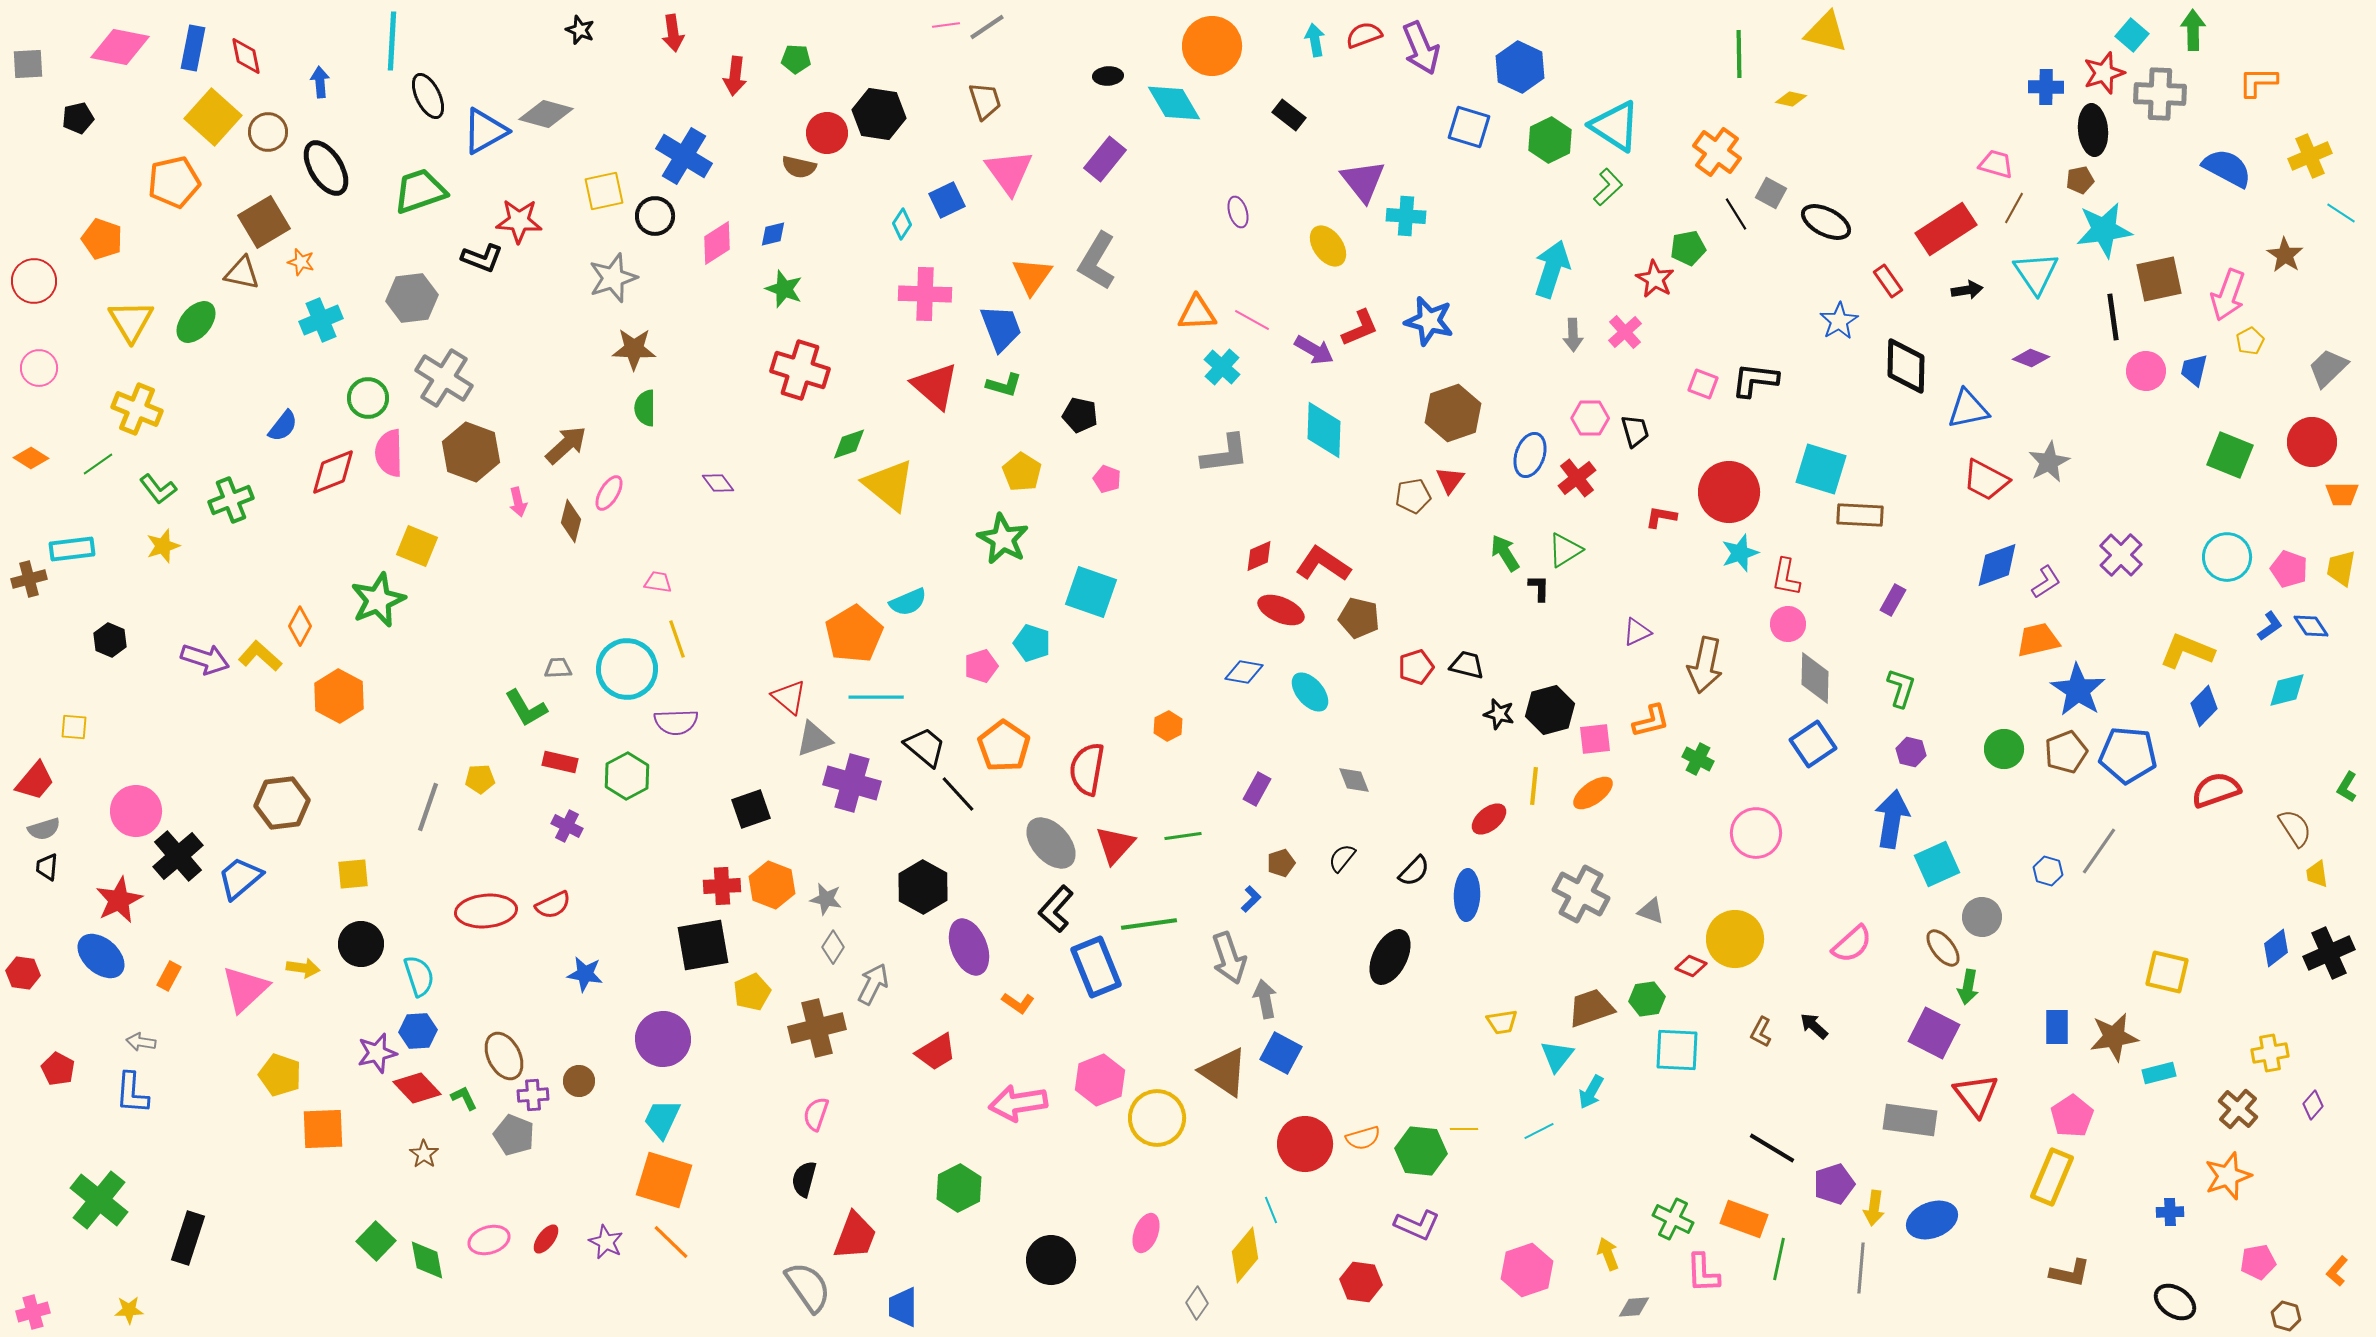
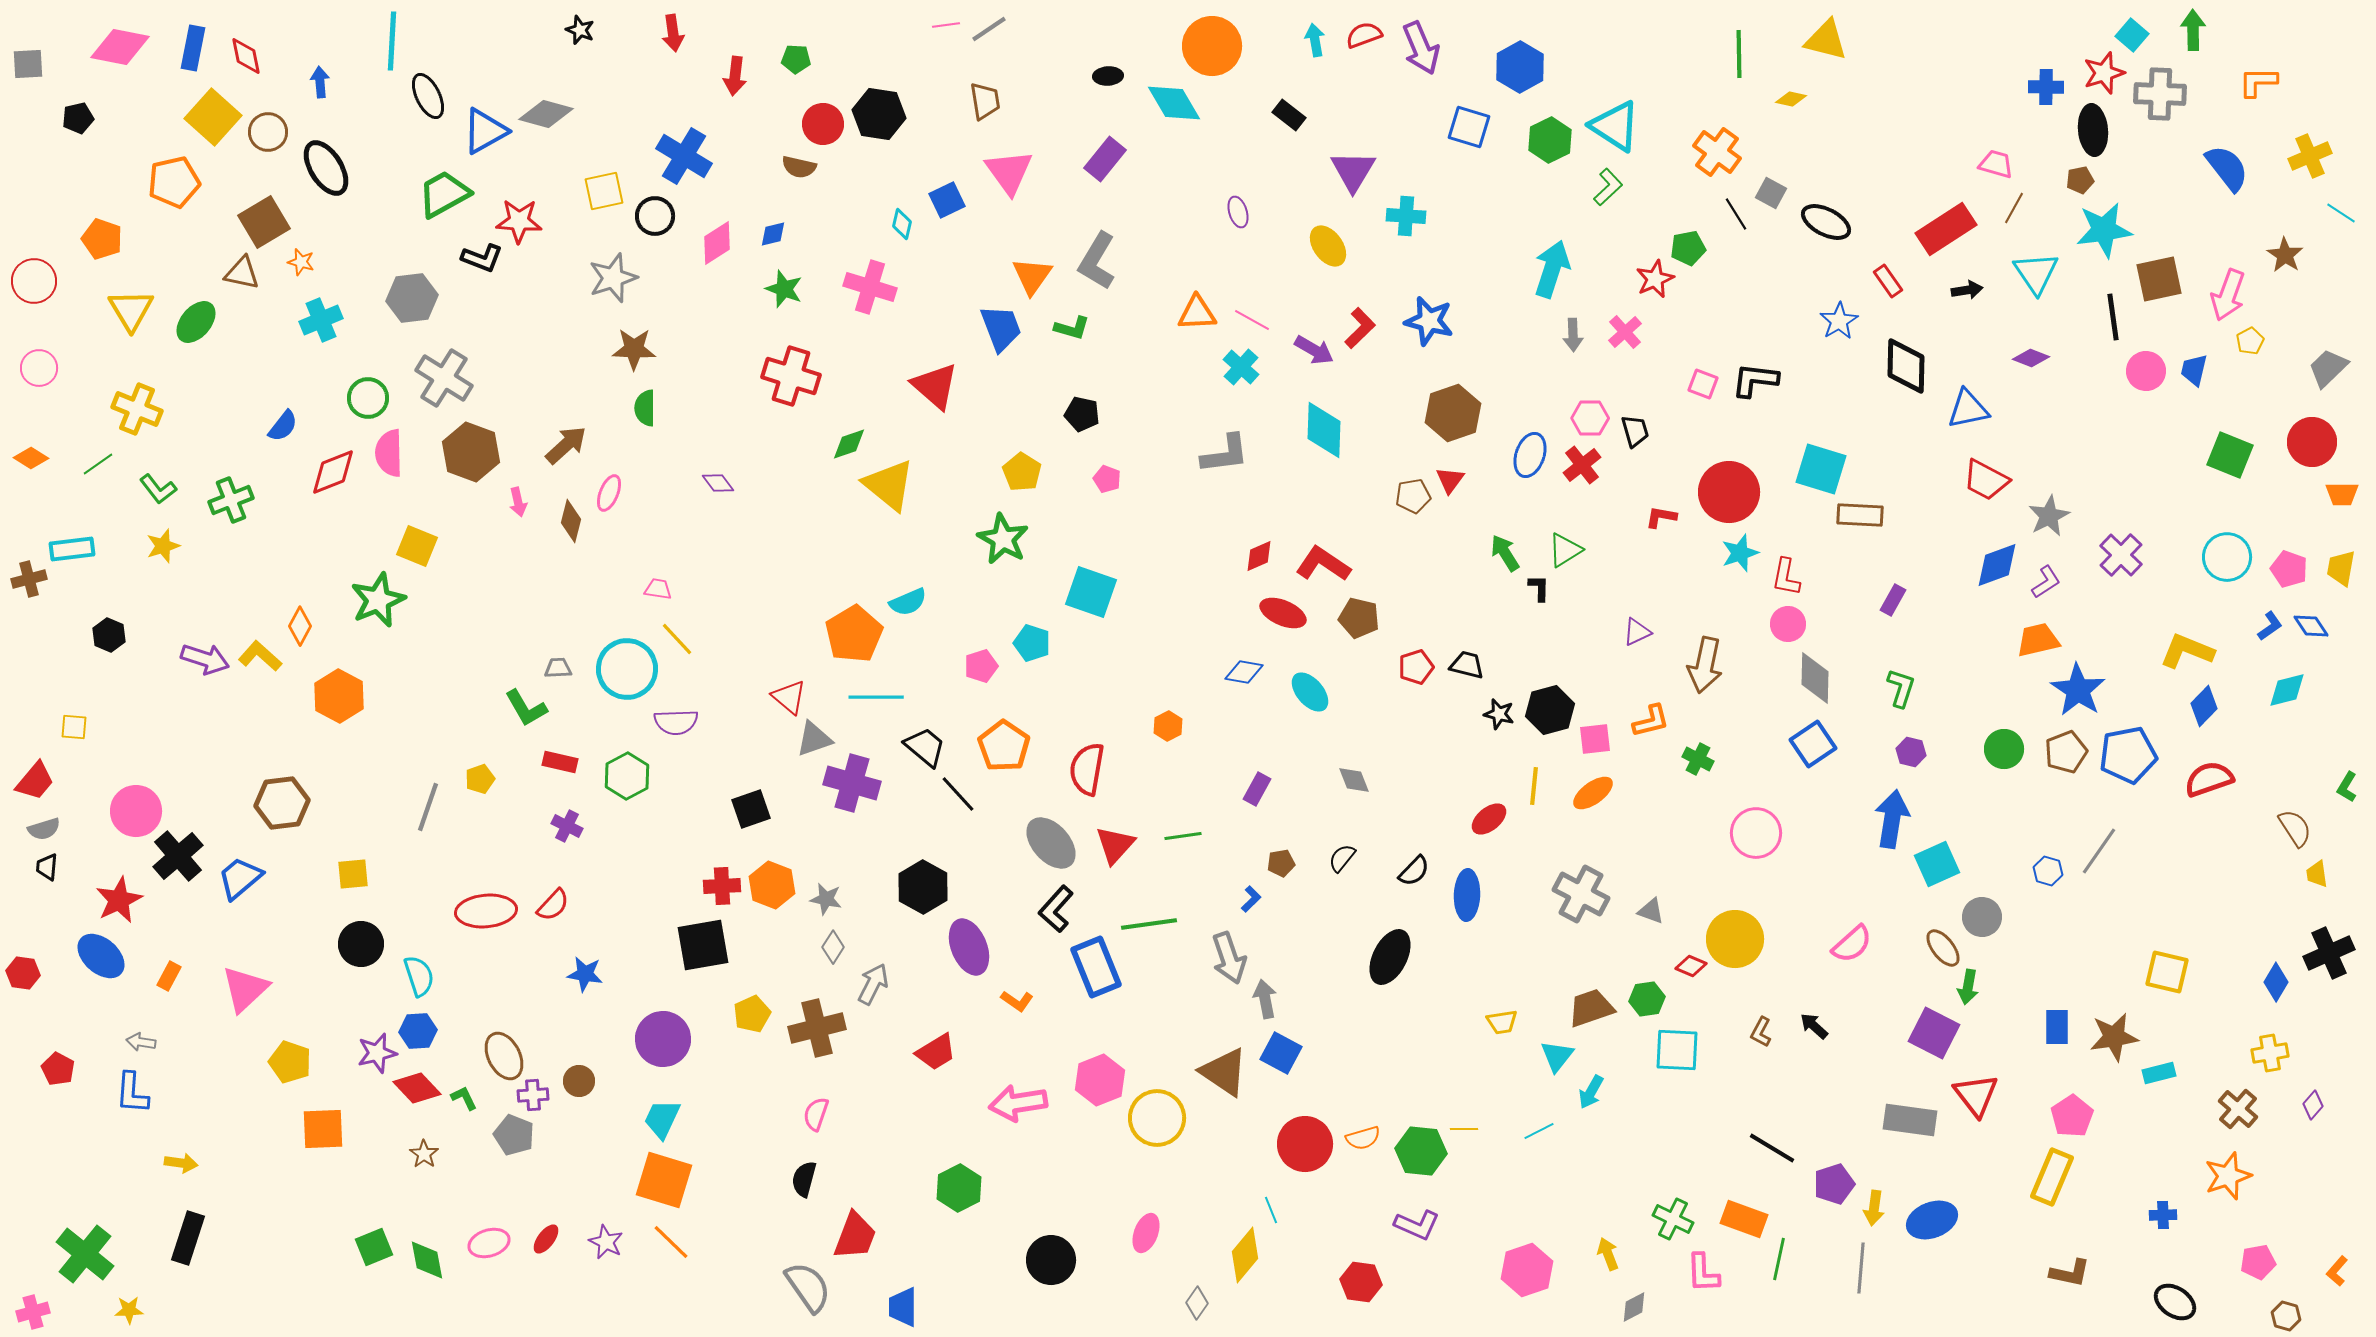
gray line at (987, 27): moved 2 px right, 2 px down
yellow triangle at (1826, 32): moved 8 px down
blue hexagon at (1520, 67): rotated 6 degrees clockwise
brown trapezoid at (985, 101): rotated 9 degrees clockwise
red circle at (827, 133): moved 4 px left, 9 px up
blue semicircle at (2227, 168): rotated 24 degrees clockwise
purple triangle at (1363, 181): moved 10 px left, 10 px up; rotated 9 degrees clockwise
green trapezoid at (420, 191): moved 24 px right, 3 px down; rotated 10 degrees counterclockwise
cyan diamond at (902, 224): rotated 20 degrees counterclockwise
red star at (1655, 279): rotated 18 degrees clockwise
pink cross at (925, 294): moved 55 px left, 7 px up; rotated 15 degrees clockwise
yellow triangle at (131, 321): moved 11 px up
red L-shape at (1360, 328): rotated 21 degrees counterclockwise
cyan cross at (1222, 367): moved 19 px right
red cross at (800, 370): moved 9 px left, 6 px down
green L-shape at (1004, 385): moved 68 px right, 57 px up
black pentagon at (1080, 415): moved 2 px right, 1 px up
gray star at (2049, 462): moved 54 px down
red cross at (1577, 478): moved 5 px right, 13 px up
pink ellipse at (609, 493): rotated 9 degrees counterclockwise
pink trapezoid at (658, 582): moved 7 px down
red ellipse at (1281, 610): moved 2 px right, 3 px down
yellow line at (677, 639): rotated 24 degrees counterclockwise
black hexagon at (110, 640): moved 1 px left, 5 px up
blue pentagon at (2128, 755): rotated 16 degrees counterclockwise
yellow pentagon at (480, 779): rotated 16 degrees counterclockwise
red semicircle at (2216, 790): moved 7 px left, 11 px up
brown pentagon at (1281, 863): rotated 8 degrees clockwise
red semicircle at (553, 905): rotated 21 degrees counterclockwise
blue diamond at (2276, 948): moved 34 px down; rotated 21 degrees counterclockwise
yellow arrow at (303, 968): moved 122 px left, 195 px down
yellow pentagon at (752, 992): moved 22 px down
orange L-shape at (1018, 1003): moved 1 px left, 2 px up
yellow pentagon at (280, 1075): moved 10 px right, 13 px up
green cross at (99, 1200): moved 14 px left, 54 px down
blue cross at (2170, 1212): moved 7 px left, 3 px down
pink ellipse at (489, 1240): moved 3 px down
green square at (376, 1241): moved 2 px left, 6 px down; rotated 24 degrees clockwise
gray diamond at (1634, 1307): rotated 24 degrees counterclockwise
